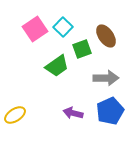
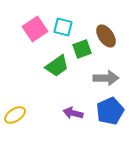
cyan square: rotated 30 degrees counterclockwise
